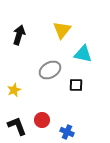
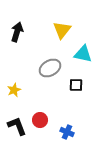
black arrow: moved 2 px left, 3 px up
gray ellipse: moved 2 px up
red circle: moved 2 px left
